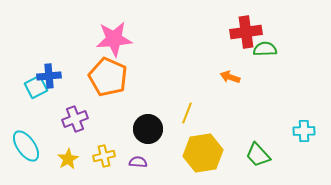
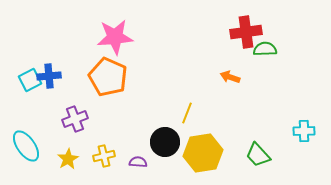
pink star: moved 1 px right, 2 px up
cyan square: moved 6 px left, 7 px up
black circle: moved 17 px right, 13 px down
